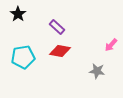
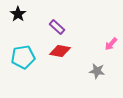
pink arrow: moved 1 px up
